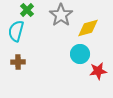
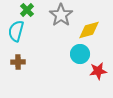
yellow diamond: moved 1 px right, 2 px down
